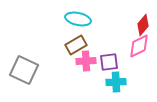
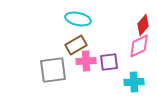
gray square: moved 29 px right; rotated 32 degrees counterclockwise
cyan cross: moved 18 px right
